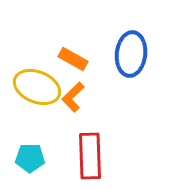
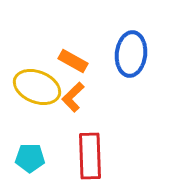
orange rectangle: moved 2 px down
